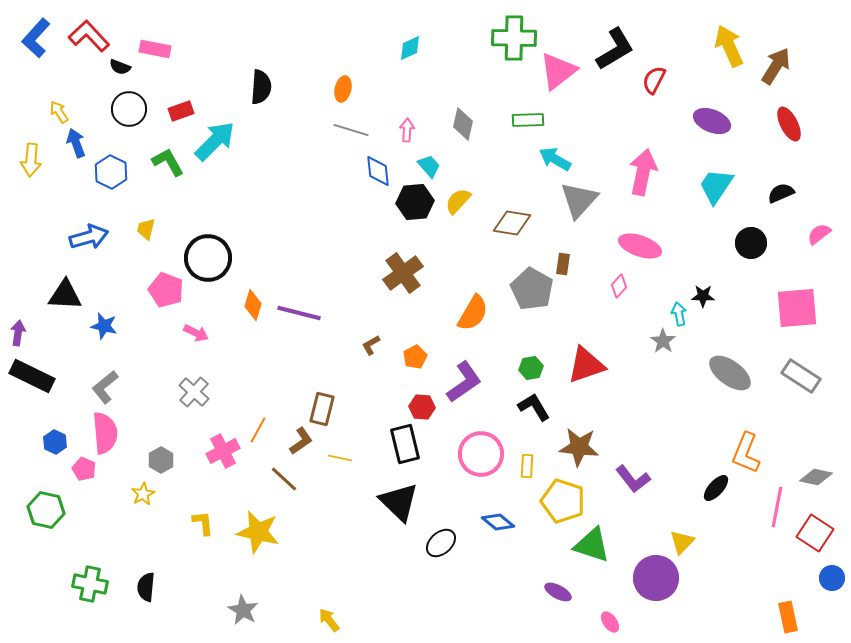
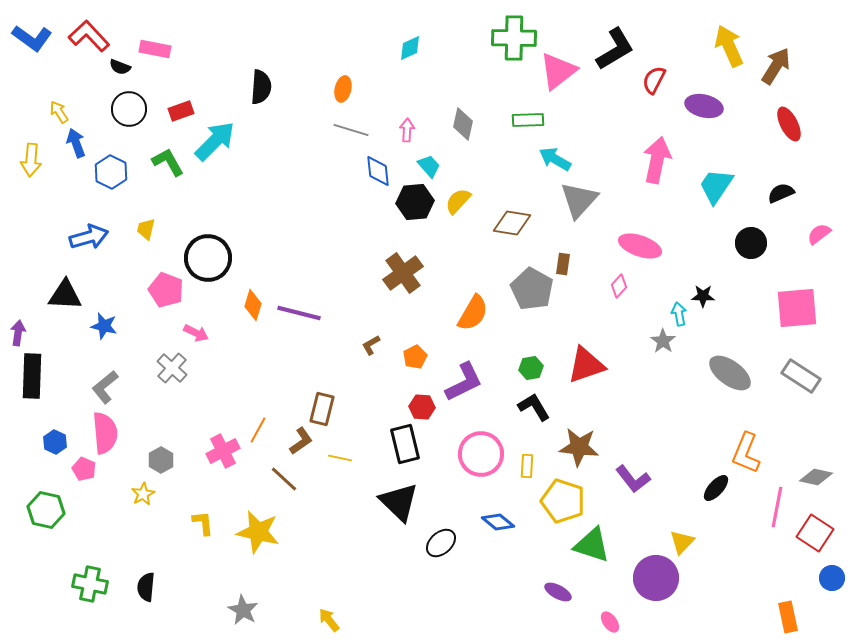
blue L-shape at (36, 38): moved 4 px left; rotated 96 degrees counterclockwise
purple ellipse at (712, 121): moved 8 px left, 15 px up; rotated 9 degrees counterclockwise
pink arrow at (643, 172): moved 14 px right, 12 px up
black rectangle at (32, 376): rotated 66 degrees clockwise
purple L-shape at (464, 382): rotated 9 degrees clockwise
gray cross at (194, 392): moved 22 px left, 24 px up
